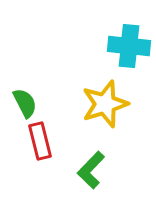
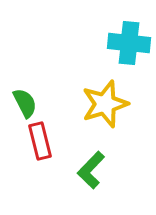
cyan cross: moved 3 px up
